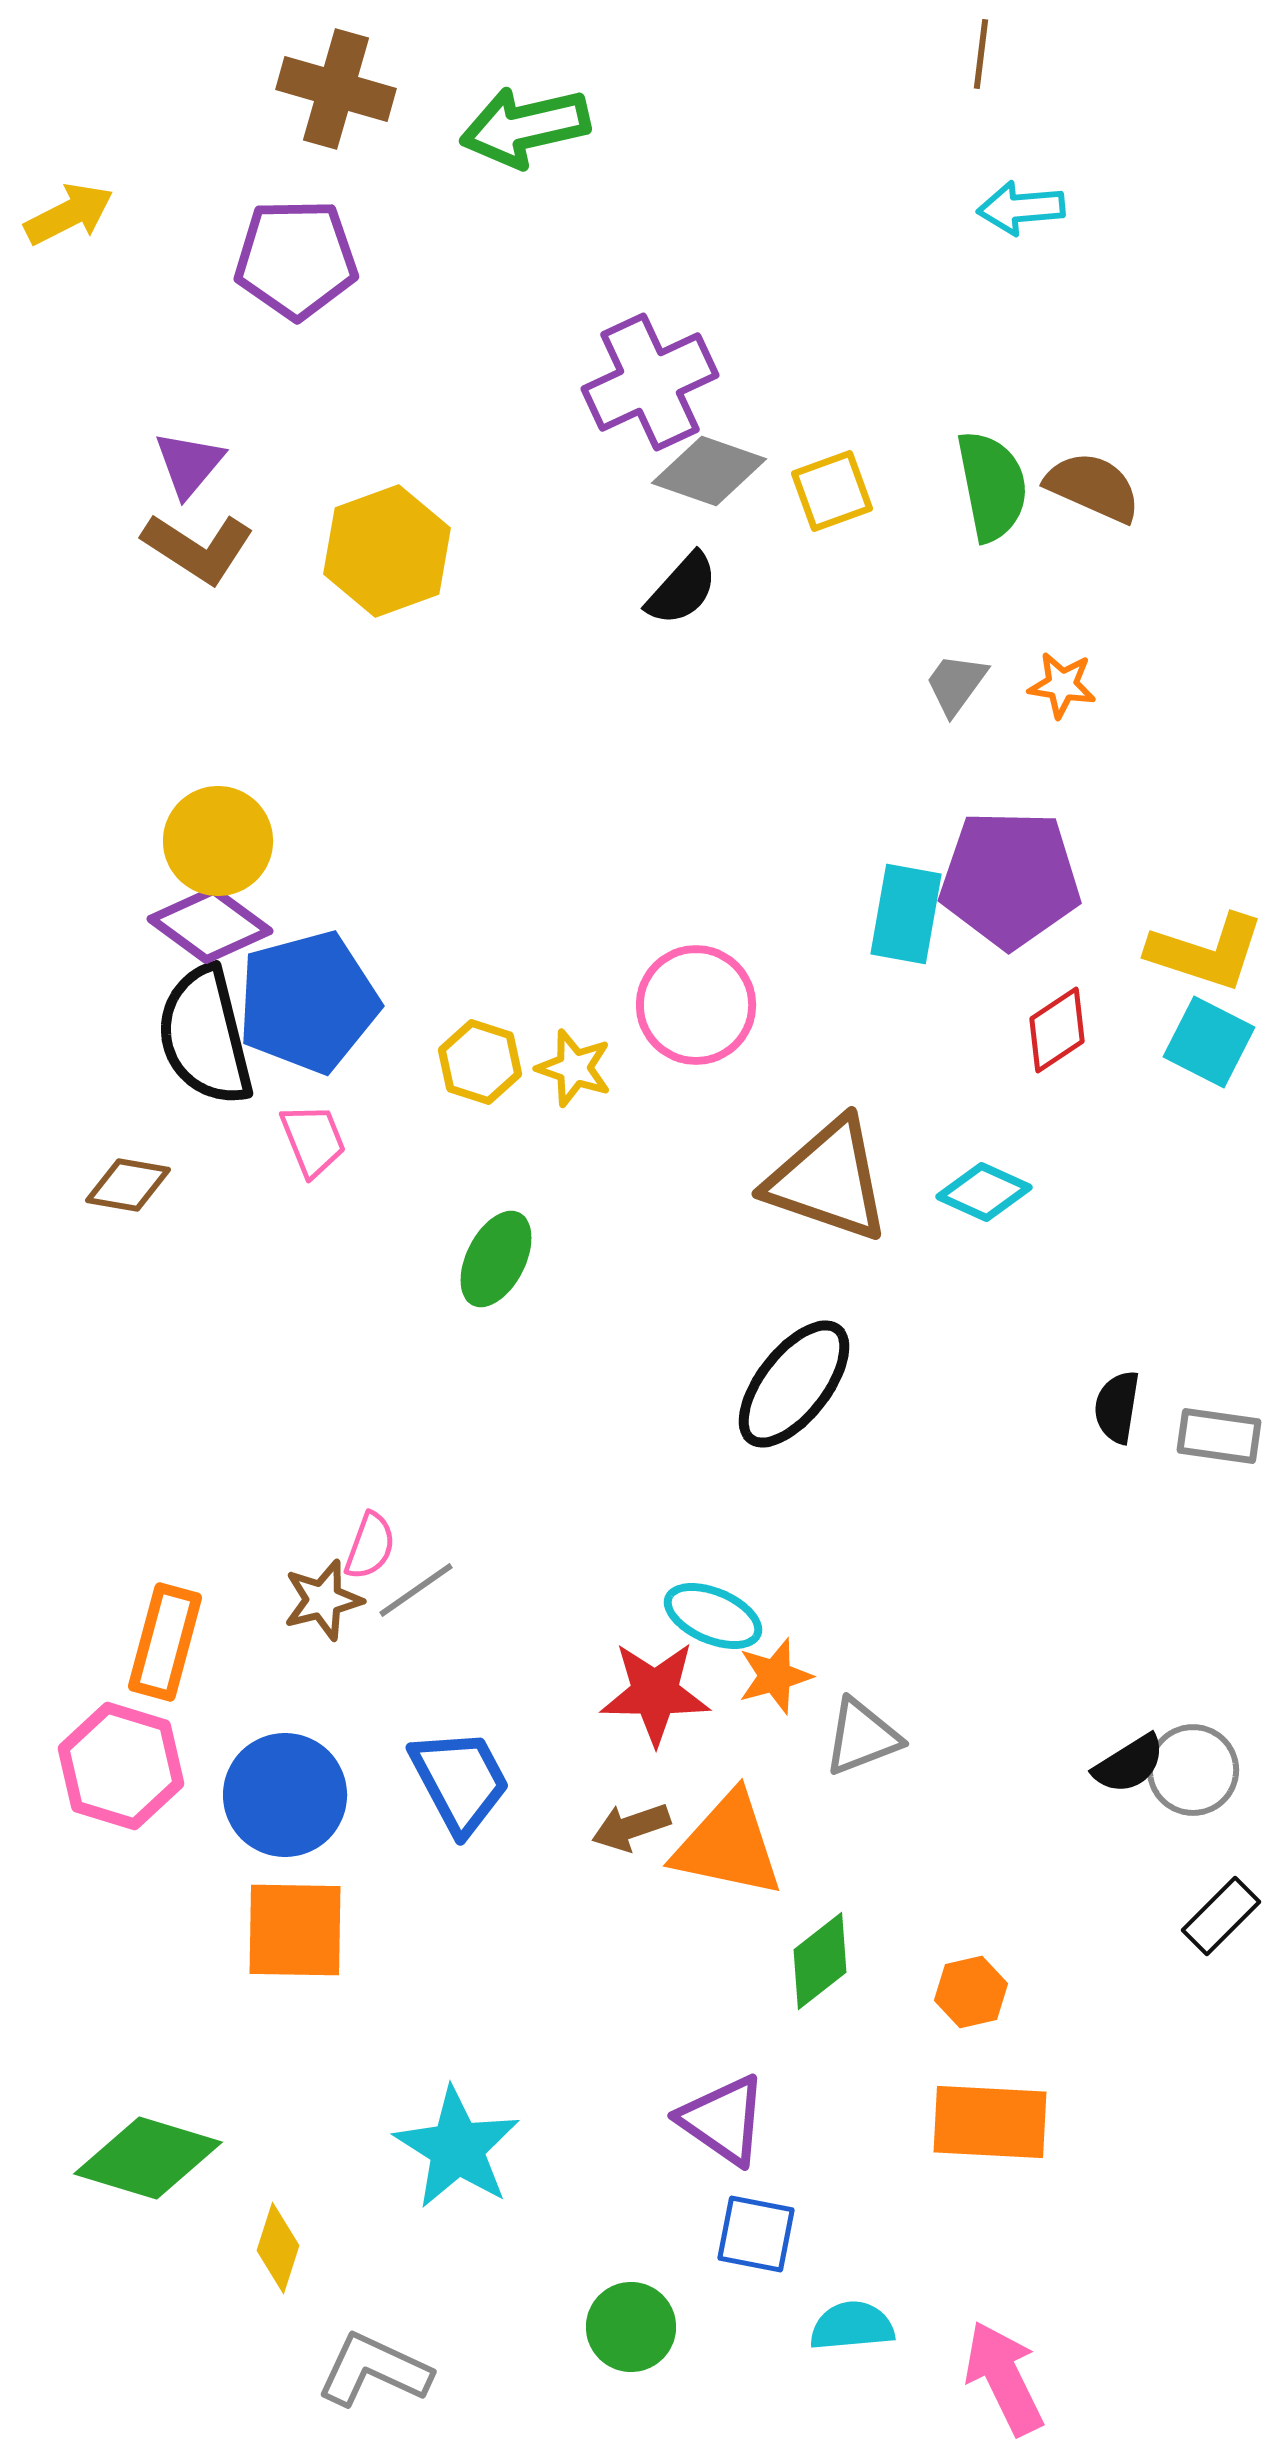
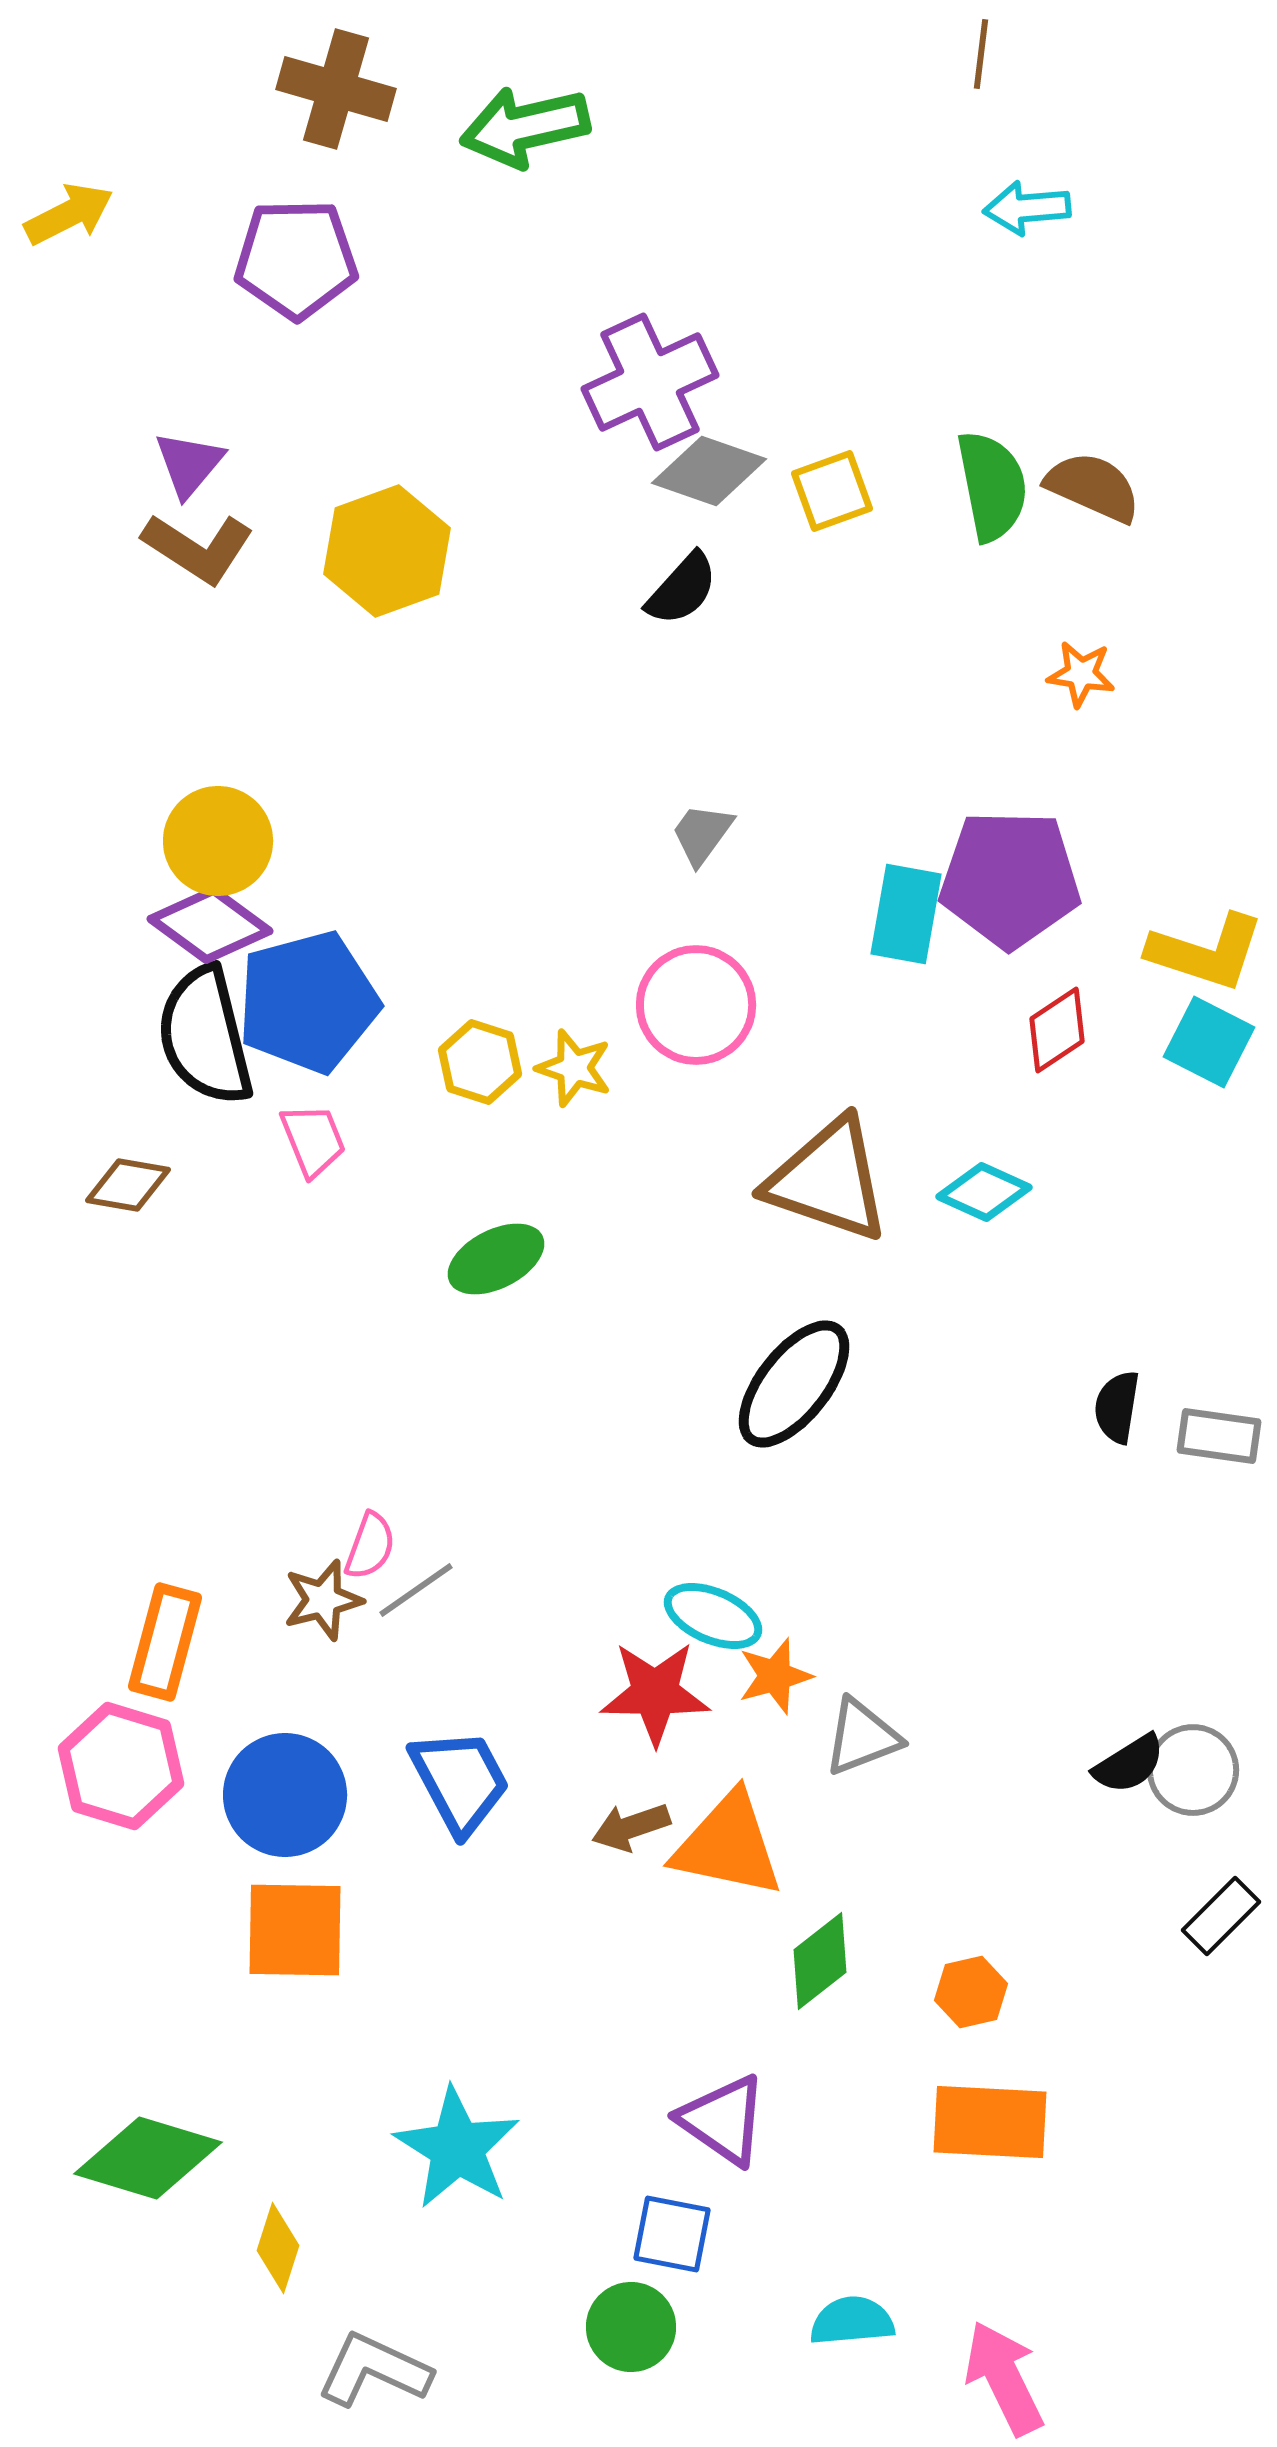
cyan arrow at (1021, 208): moved 6 px right
gray trapezoid at (956, 684): moved 254 px left, 150 px down
orange star at (1062, 685): moved 19 px right, 11 px up
green ellipse at (496, 1259): rotated 36 degrees clockwise
blue square at (756, 2234): moved 84 px left
cyan semicircle at (852, 2326): moved 5 px up
